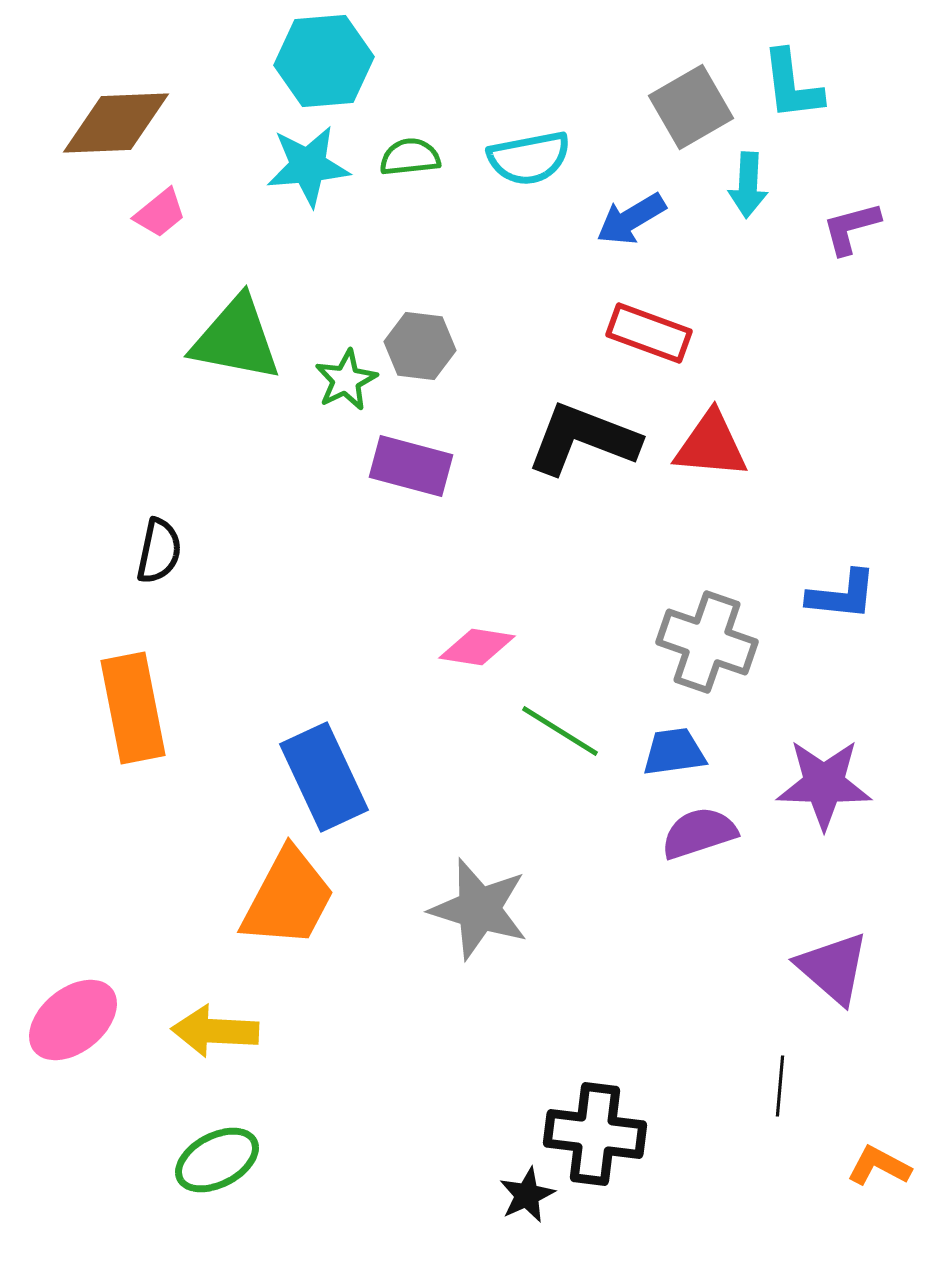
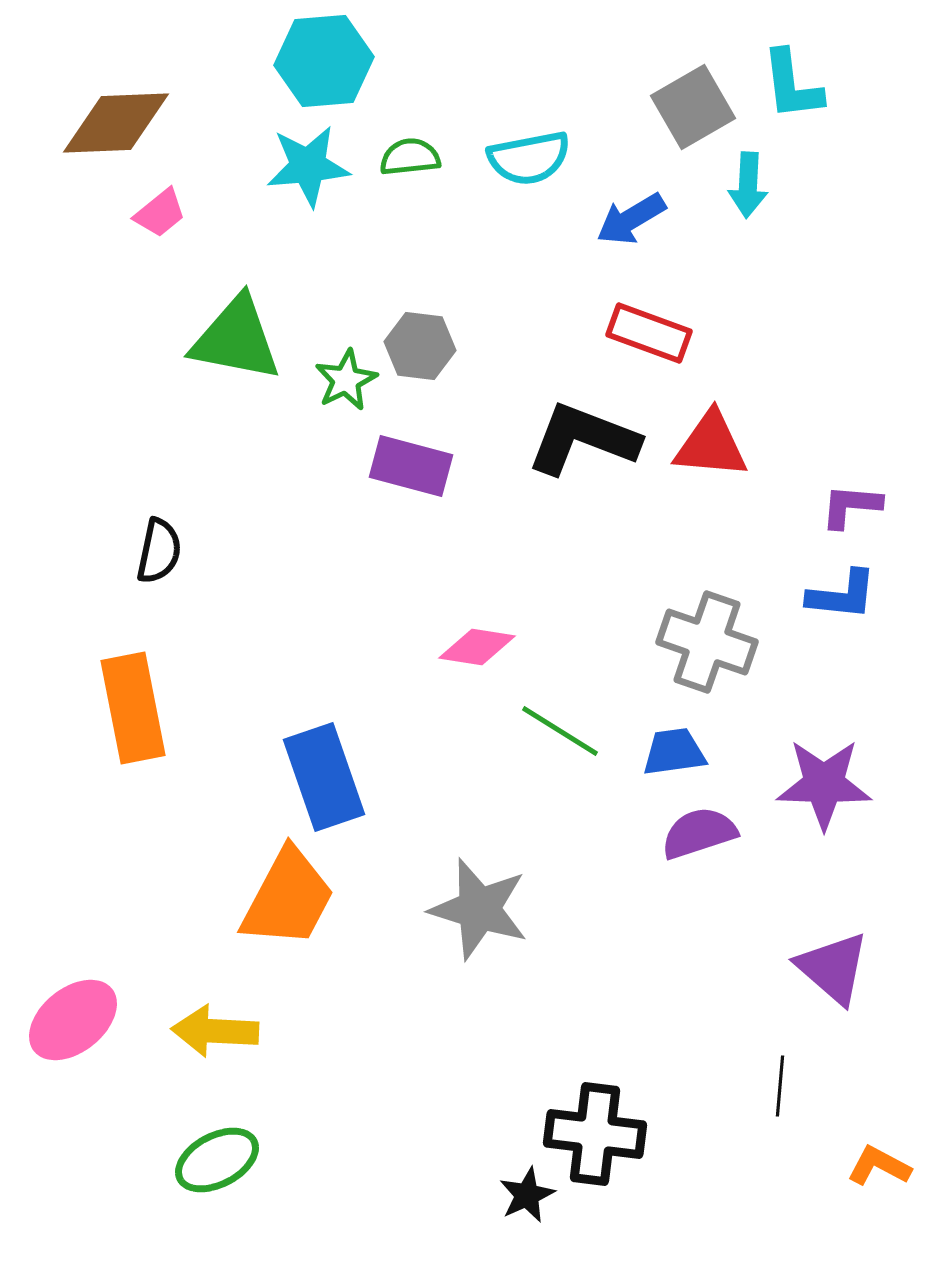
gray square: moved 2 px right
purple L-shape: moved 278 px down; rotated 20 degrees clockwise
blue rectangle: rotated 6 degrees clockwise
